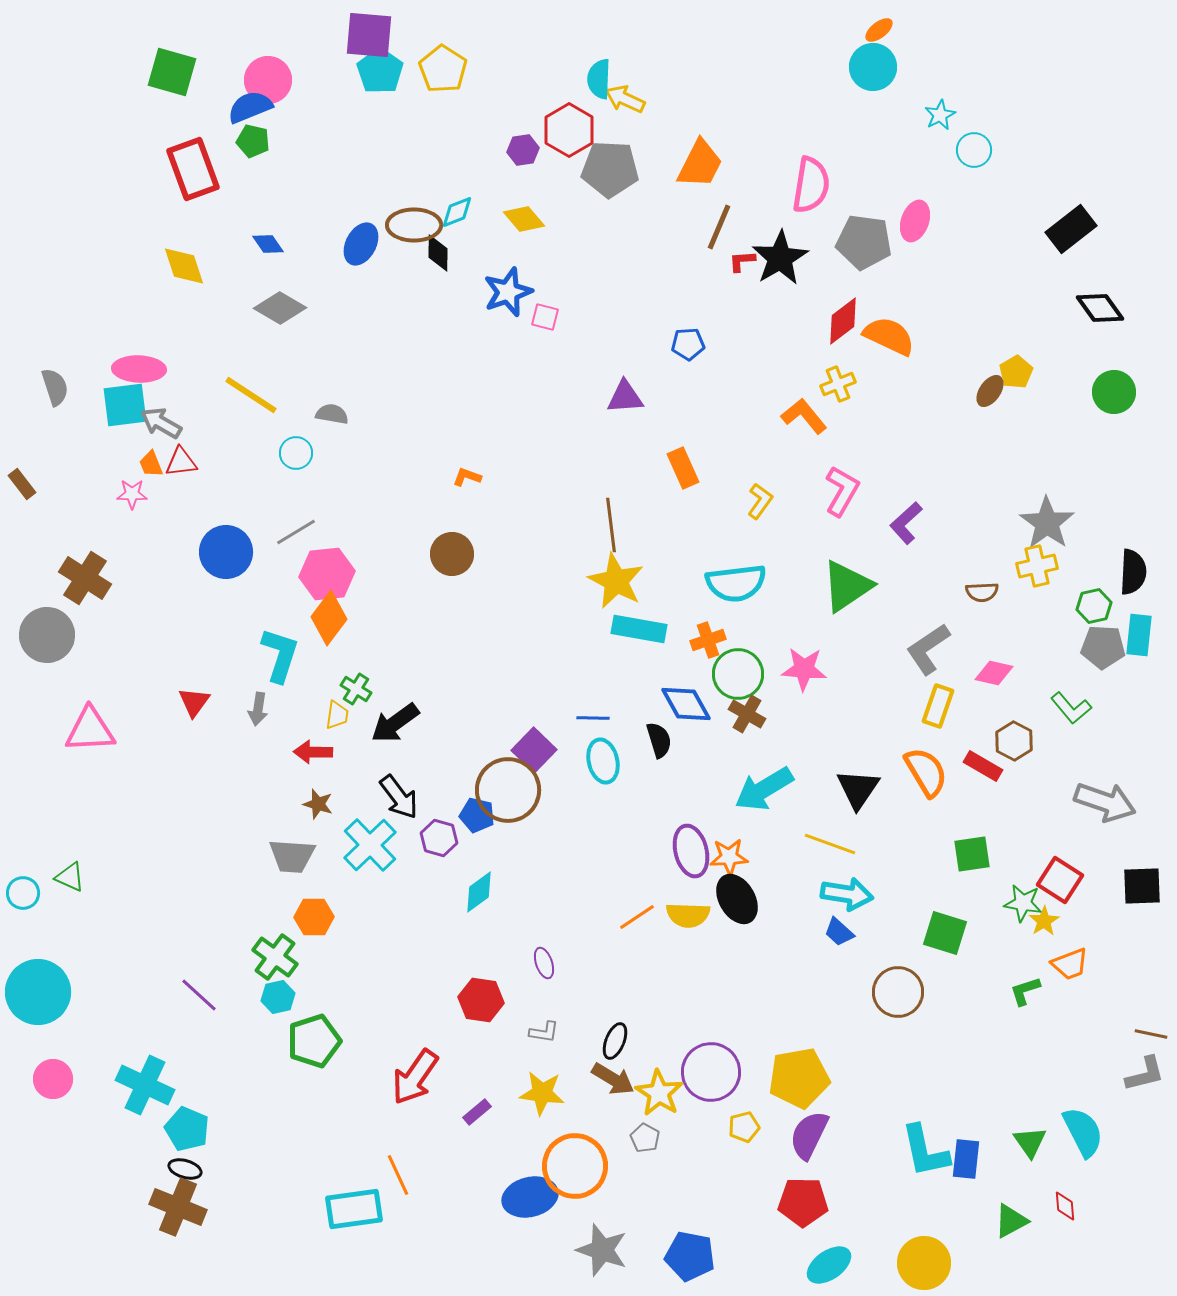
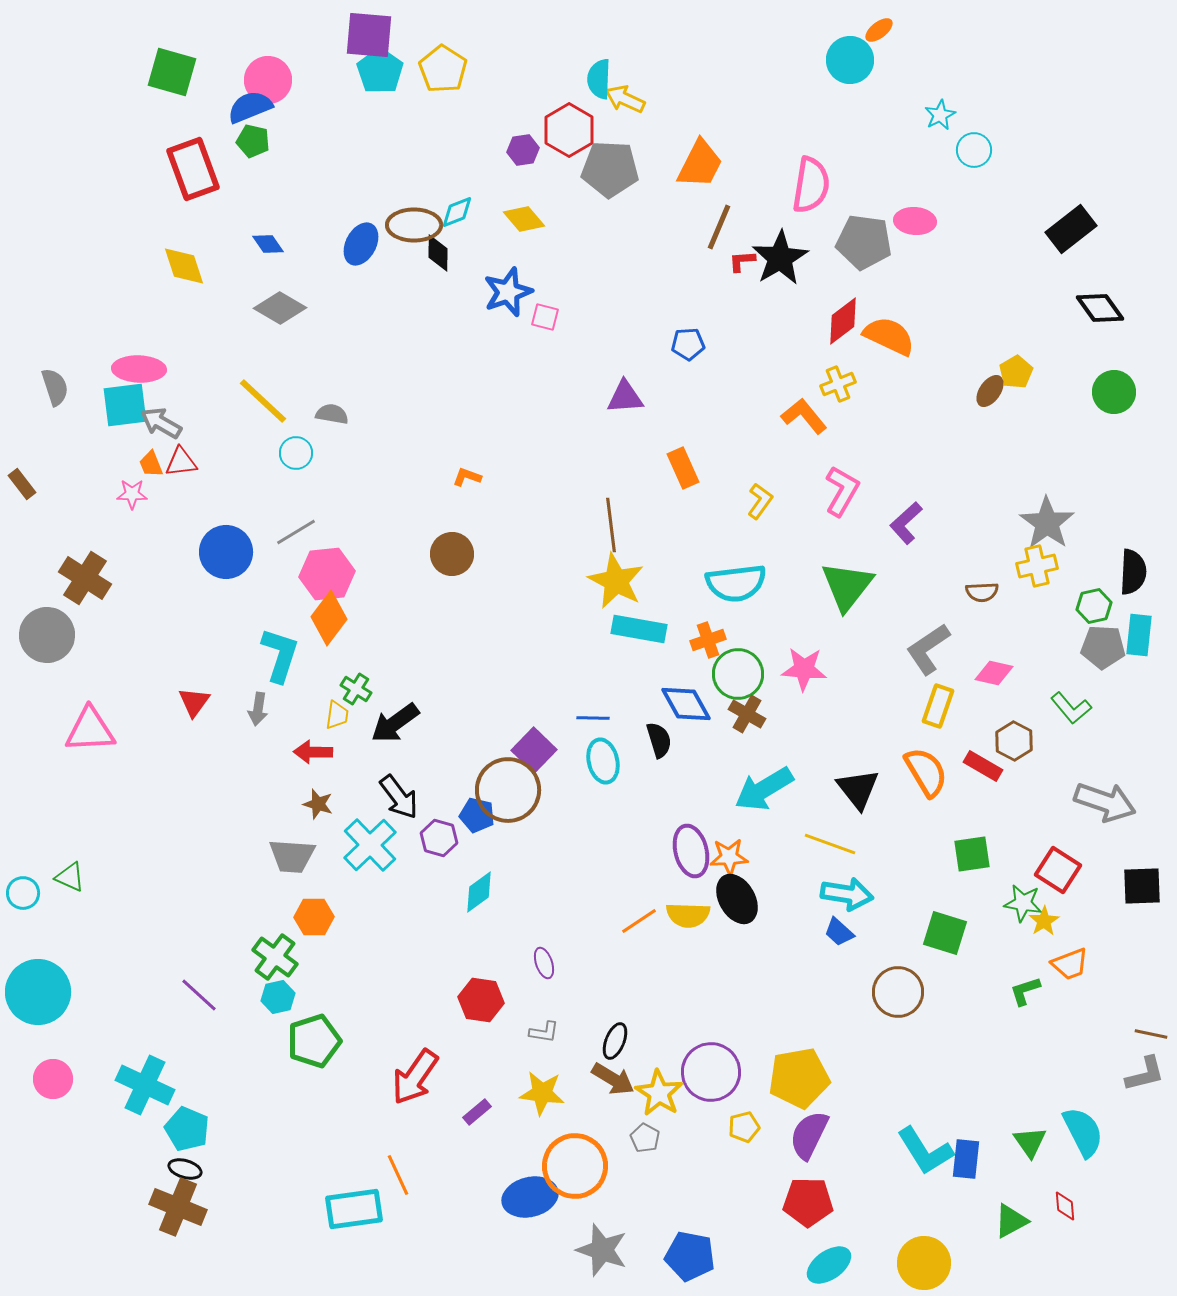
cyan circle at (873, 67): moved 23 px left, 7 px up
pink ellipse at (915, 221): rotated 75 degrees clockwise
yellow line at (251, 395): moved 12 px right, 6 px down; rotated 10 degrees clockwise
green triangle at (847, 586): rotated 18 degrees counterclockwise
black triangle at (858, 789): rotated 12 degrees counterclockwise
red square at (1060, 880): moved 2 px left, 10 px up
orange line at (637, 917): moved 2 px right, 4 px down
cyan L-shape at (925, 1151): rotated 20 degrees counterclockwise
red pentagon at (803, 1202): moved 5 px right
